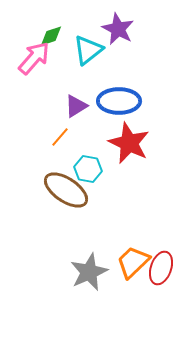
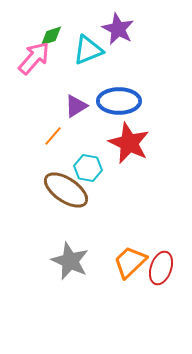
cyan triangle: rotated 16 degrees clockwise
orange line: moved 7 px left, 1 px up
cyan hexagon: moved 1 px up
orange trapezoid: moved 3 px left
gray star: moved 19 px left, 11 px up; rotated 24 degrees counterclockwise
